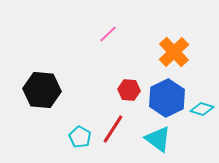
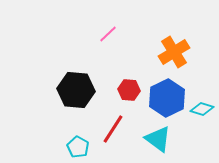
orange cross: rotated 12 degrees clockwise
black hexagon: moved 34 px right
cyan pentagon: moved 2 px left, 10 px down
